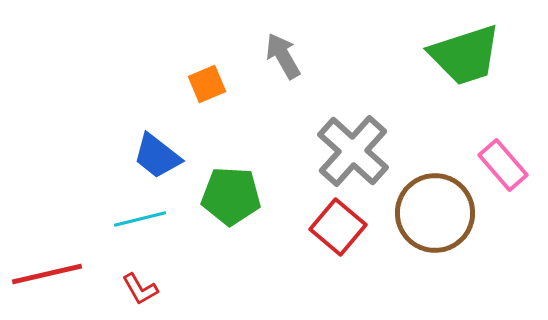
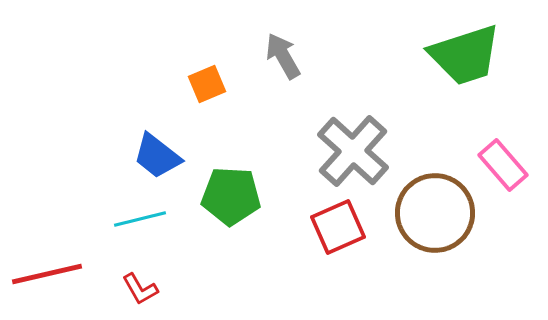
red square: rotated 26 degrees clockwise
